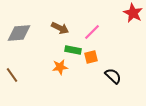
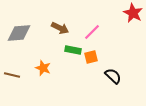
orange star: moved 17 px left, 1 px down; rotated 28 degrees clockwise
brown line: rotated 42 degrees counterclockwise
